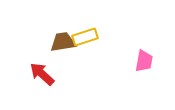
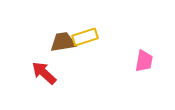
red arrow: moved 2 px right, 1 px up
